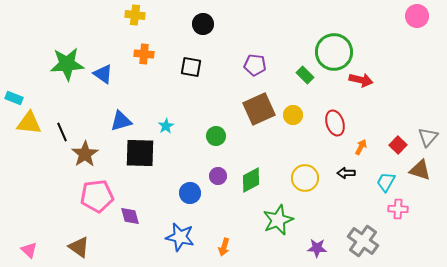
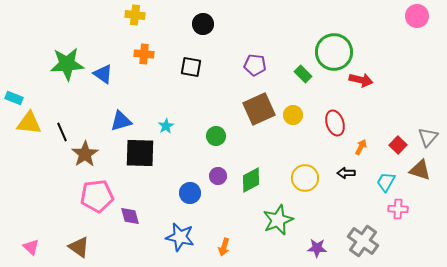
green rectangle at (305, 75): moved 2 px left, 1 px up
pink triangle at (29, 250): moved 2 px right, 3 px up
